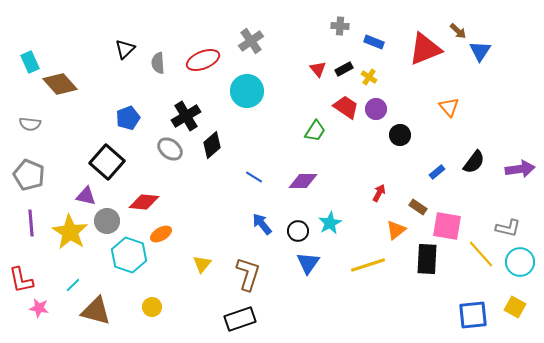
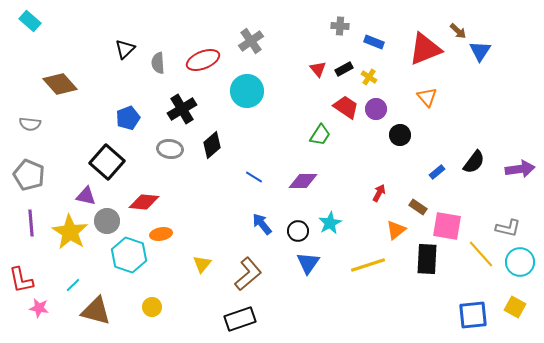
cyan rectangle at (30, 62): moved 41 px up; rotated 25 degrees counterclockwise
orange triangle at (449, 107): moved 22 px left, 10 px up
black cross at (186, 116): moved 4 px left, 7 px up
green trapezoid at (315, 131): moved 5 px right, 4 px down
gray ellipse at (170, 149): rotated 30 degrees counterclockwise
orange ellipse at (161, 234): rotated 20 degrees clockwise
brown L-shape at (248, 274): rotated 32 degrees clockwise
